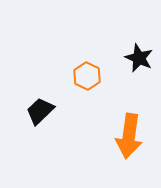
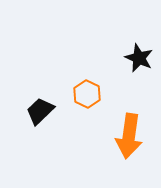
orange hexagon: moved 18 px down
